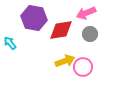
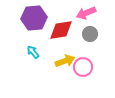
purple hexagon: rotated 15 degrees counterclockwise
cyan arrow: moved 23 px right, 9 px down
